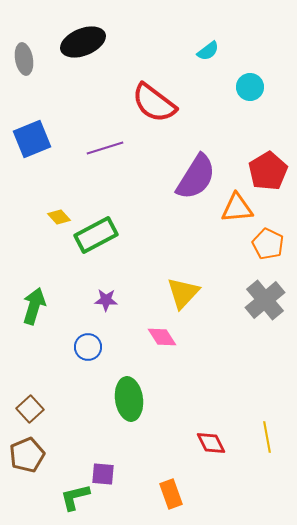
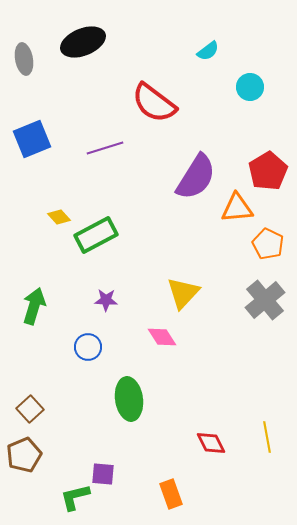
brown pentagon: moved 3 px left
